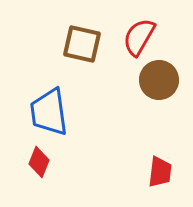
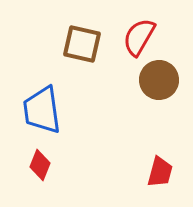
blue trapezoid: moved 7 px left, 2 px up
red diamond: moved 1 px right, 3 px down
red trapezoid: rotated 8 degrees clockwise
